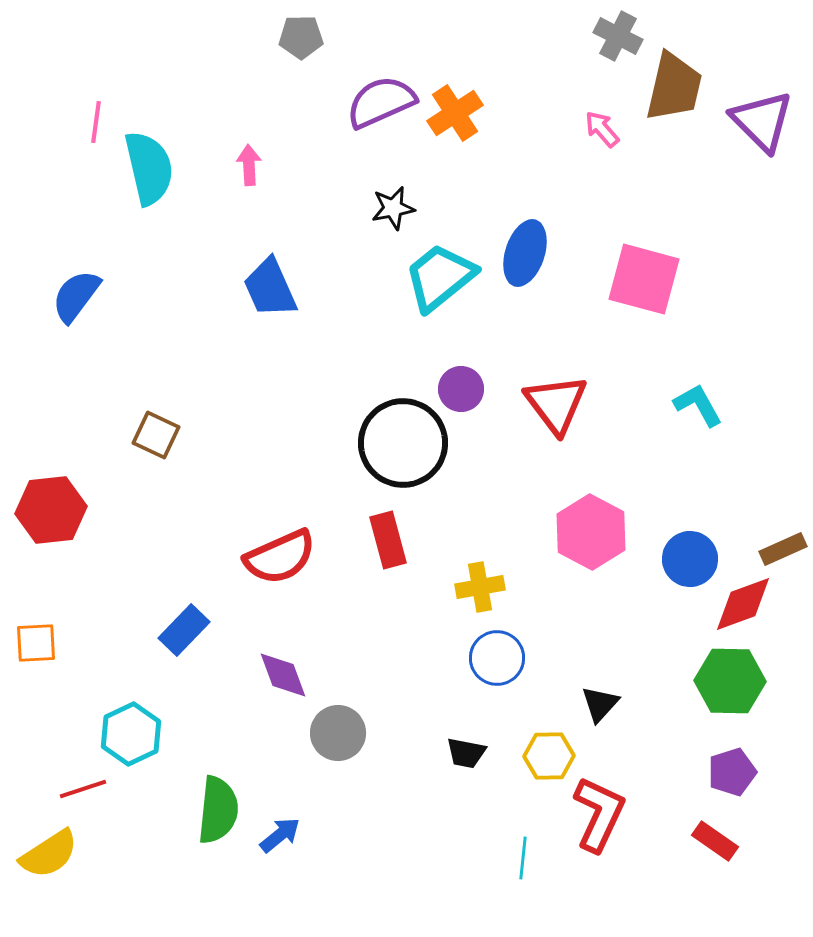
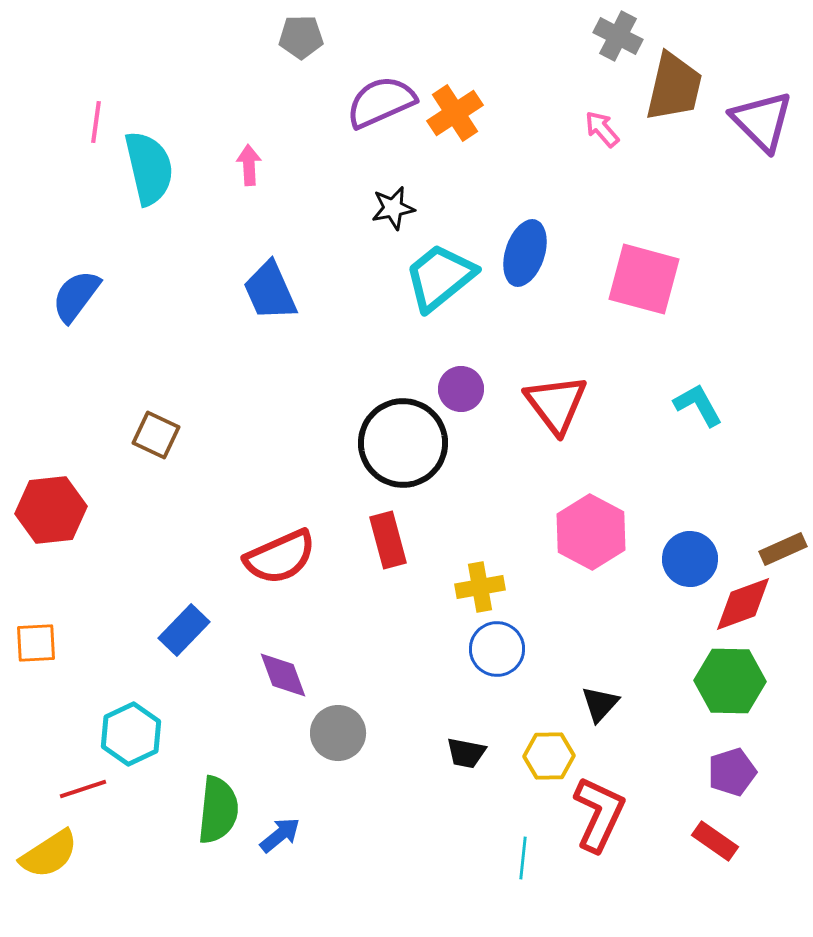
blue trapezoid at (270, 288): moved 3 px down
blue circle at (497, 658): moved 9 px up
